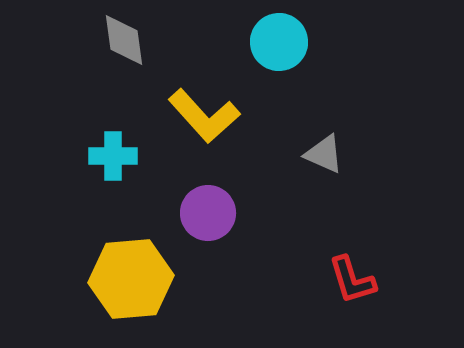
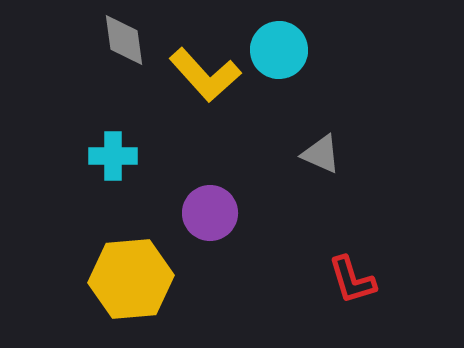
cyan circle: moved 8 px down
yellow L-shape: moved 1 px right, 41 px up
gray triangle: moved 3 px left
purple circle: moved 2 px right
